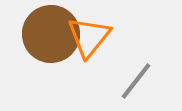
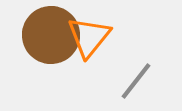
brown circle: moved 1 px down
